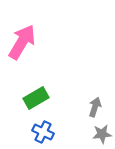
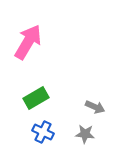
pink arrow: moved 6 px right
gray arrow: rotated 96 degrees clockwise
gray star: moved 17 px left; rotated 12 degrees clockwise
